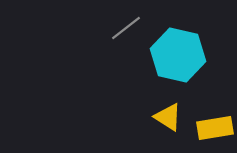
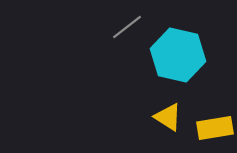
gray line: moved 1 px right, 1 px up
